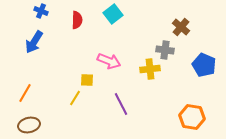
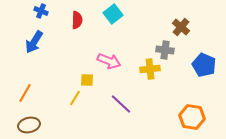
purple line: rotated 20 degrees counterclockwise
